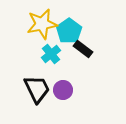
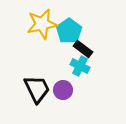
cyan cross: moved 29 px right, 12 px down; rotated 24 degrees counterclockwise
